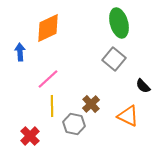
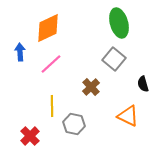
pink line: moved 3 px right, 15 px up
black semicircle: moved 2 px up; rotated 28 degrees clockwise
brown cross: moved 17 px up
